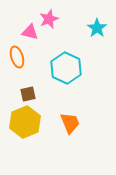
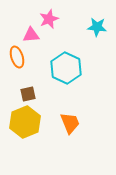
cyan star: moved 1 px up; rotated 30 degrees counterclockwise
pink triangle: moved 1 px right, 3 px down; rotated 18 degrees counterclockwise
